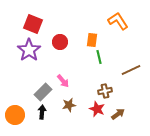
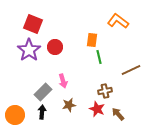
orange L-shape: rotated 20 degrees counterclockwise
red circle: moved 5 px left, 5 px down
pink arrow: rotated 24 degrees clockwise
brown arrow: rotated 96 degrees counterclockwise
